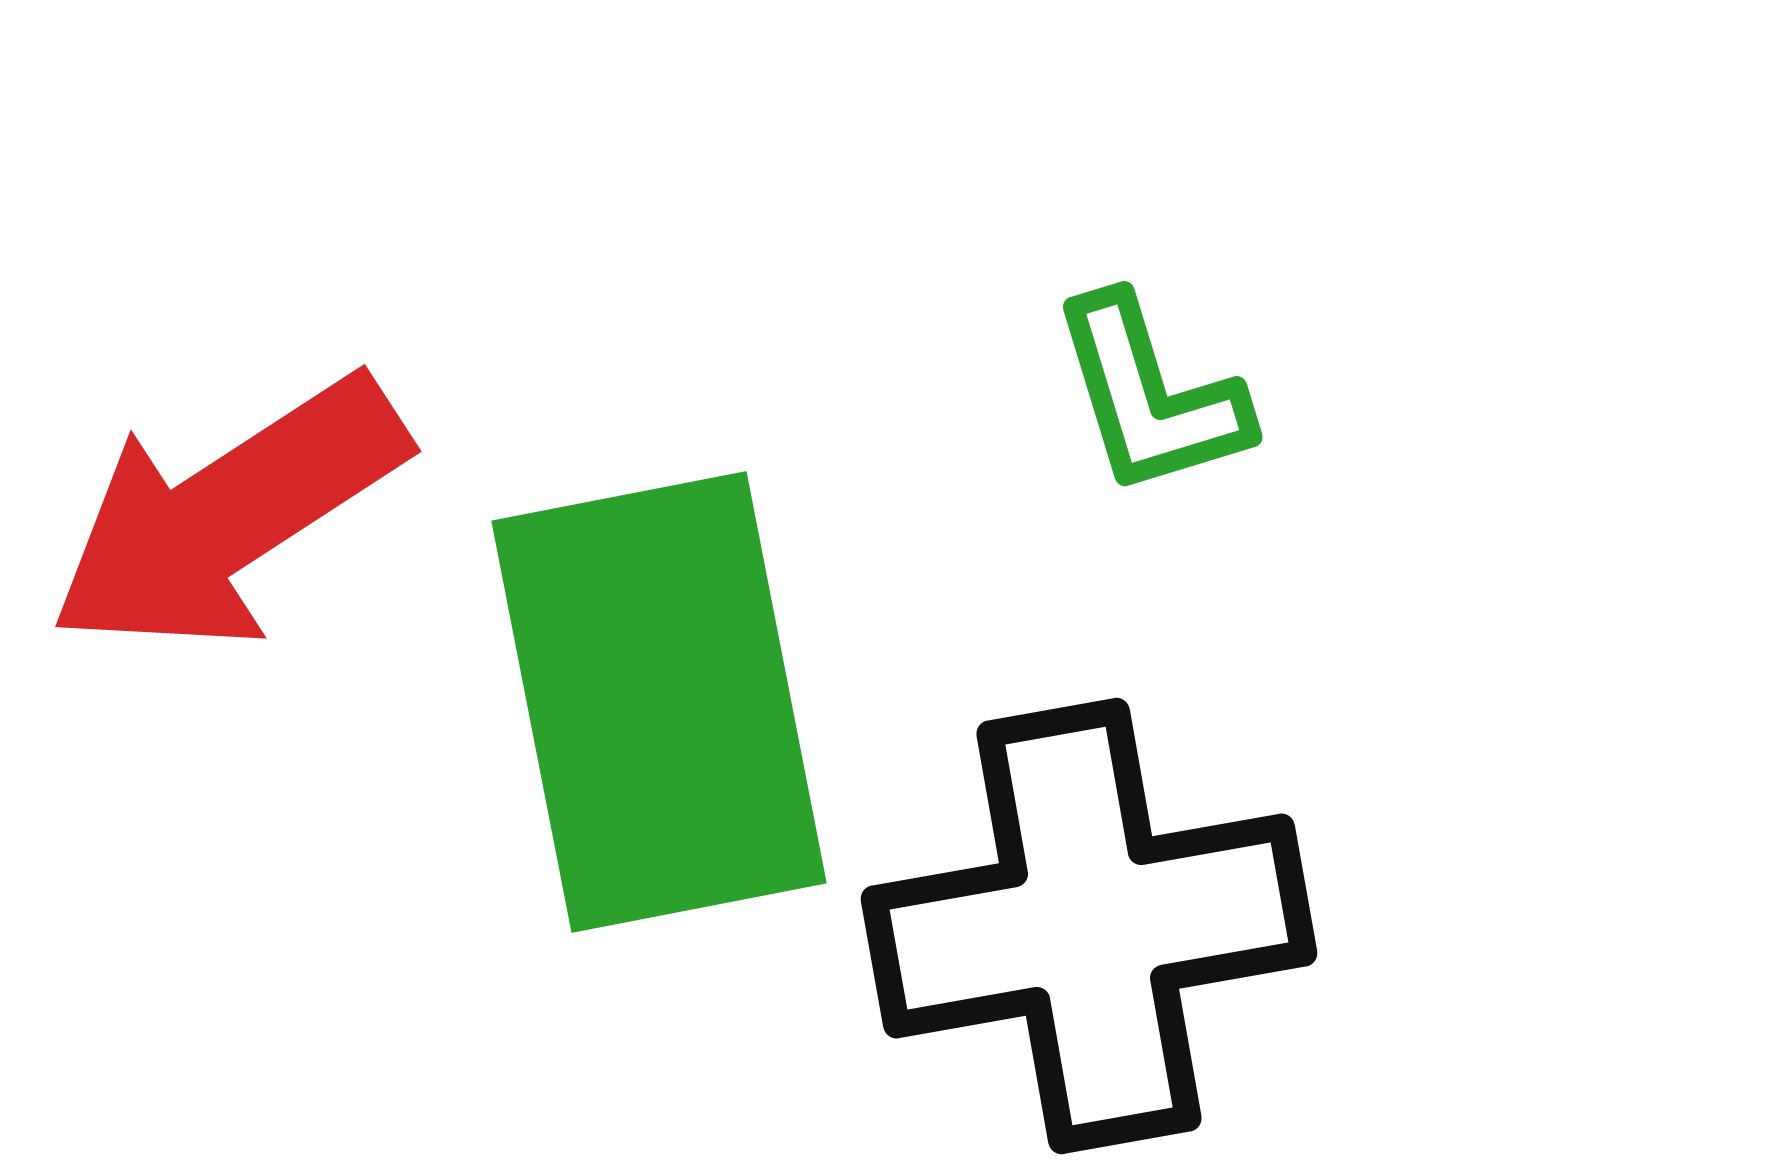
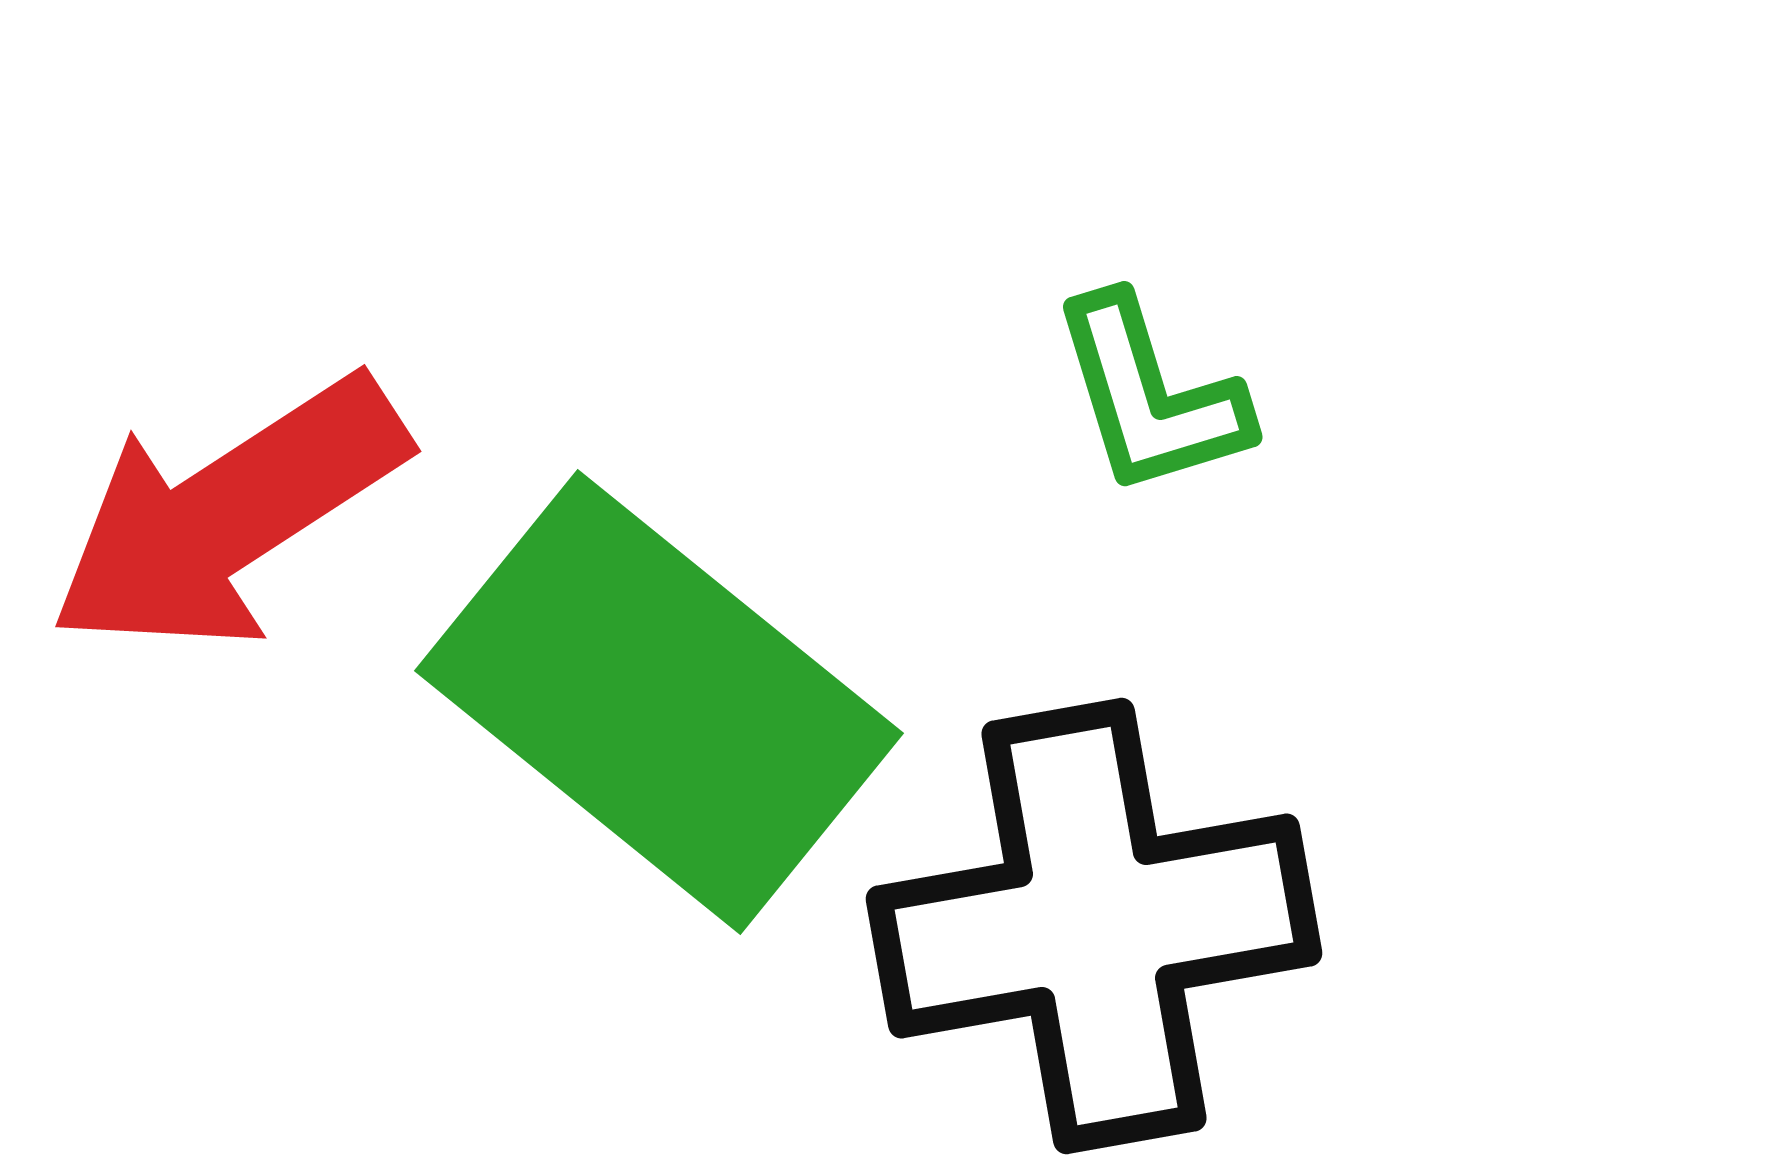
green rectangle: rotated 40 degrees counterclockwise
black cross: moved 5 px right
